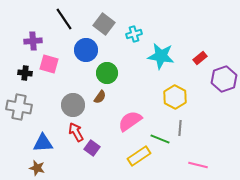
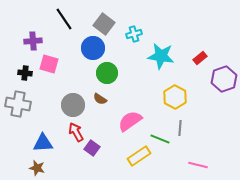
blue circle: moved 7 px right, 2 px up
brown semicircle: moved 2 px down; rotated 88 degrees clockwise
gray cross: moved 1 px left, 3 px up
